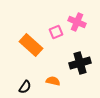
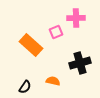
pink cross: moved 1 px left, 4 px up; rotated 24 degrees counterclockwise
